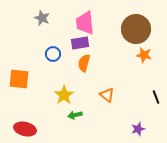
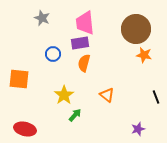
green arrow: rotated 144 degrees clockwise
